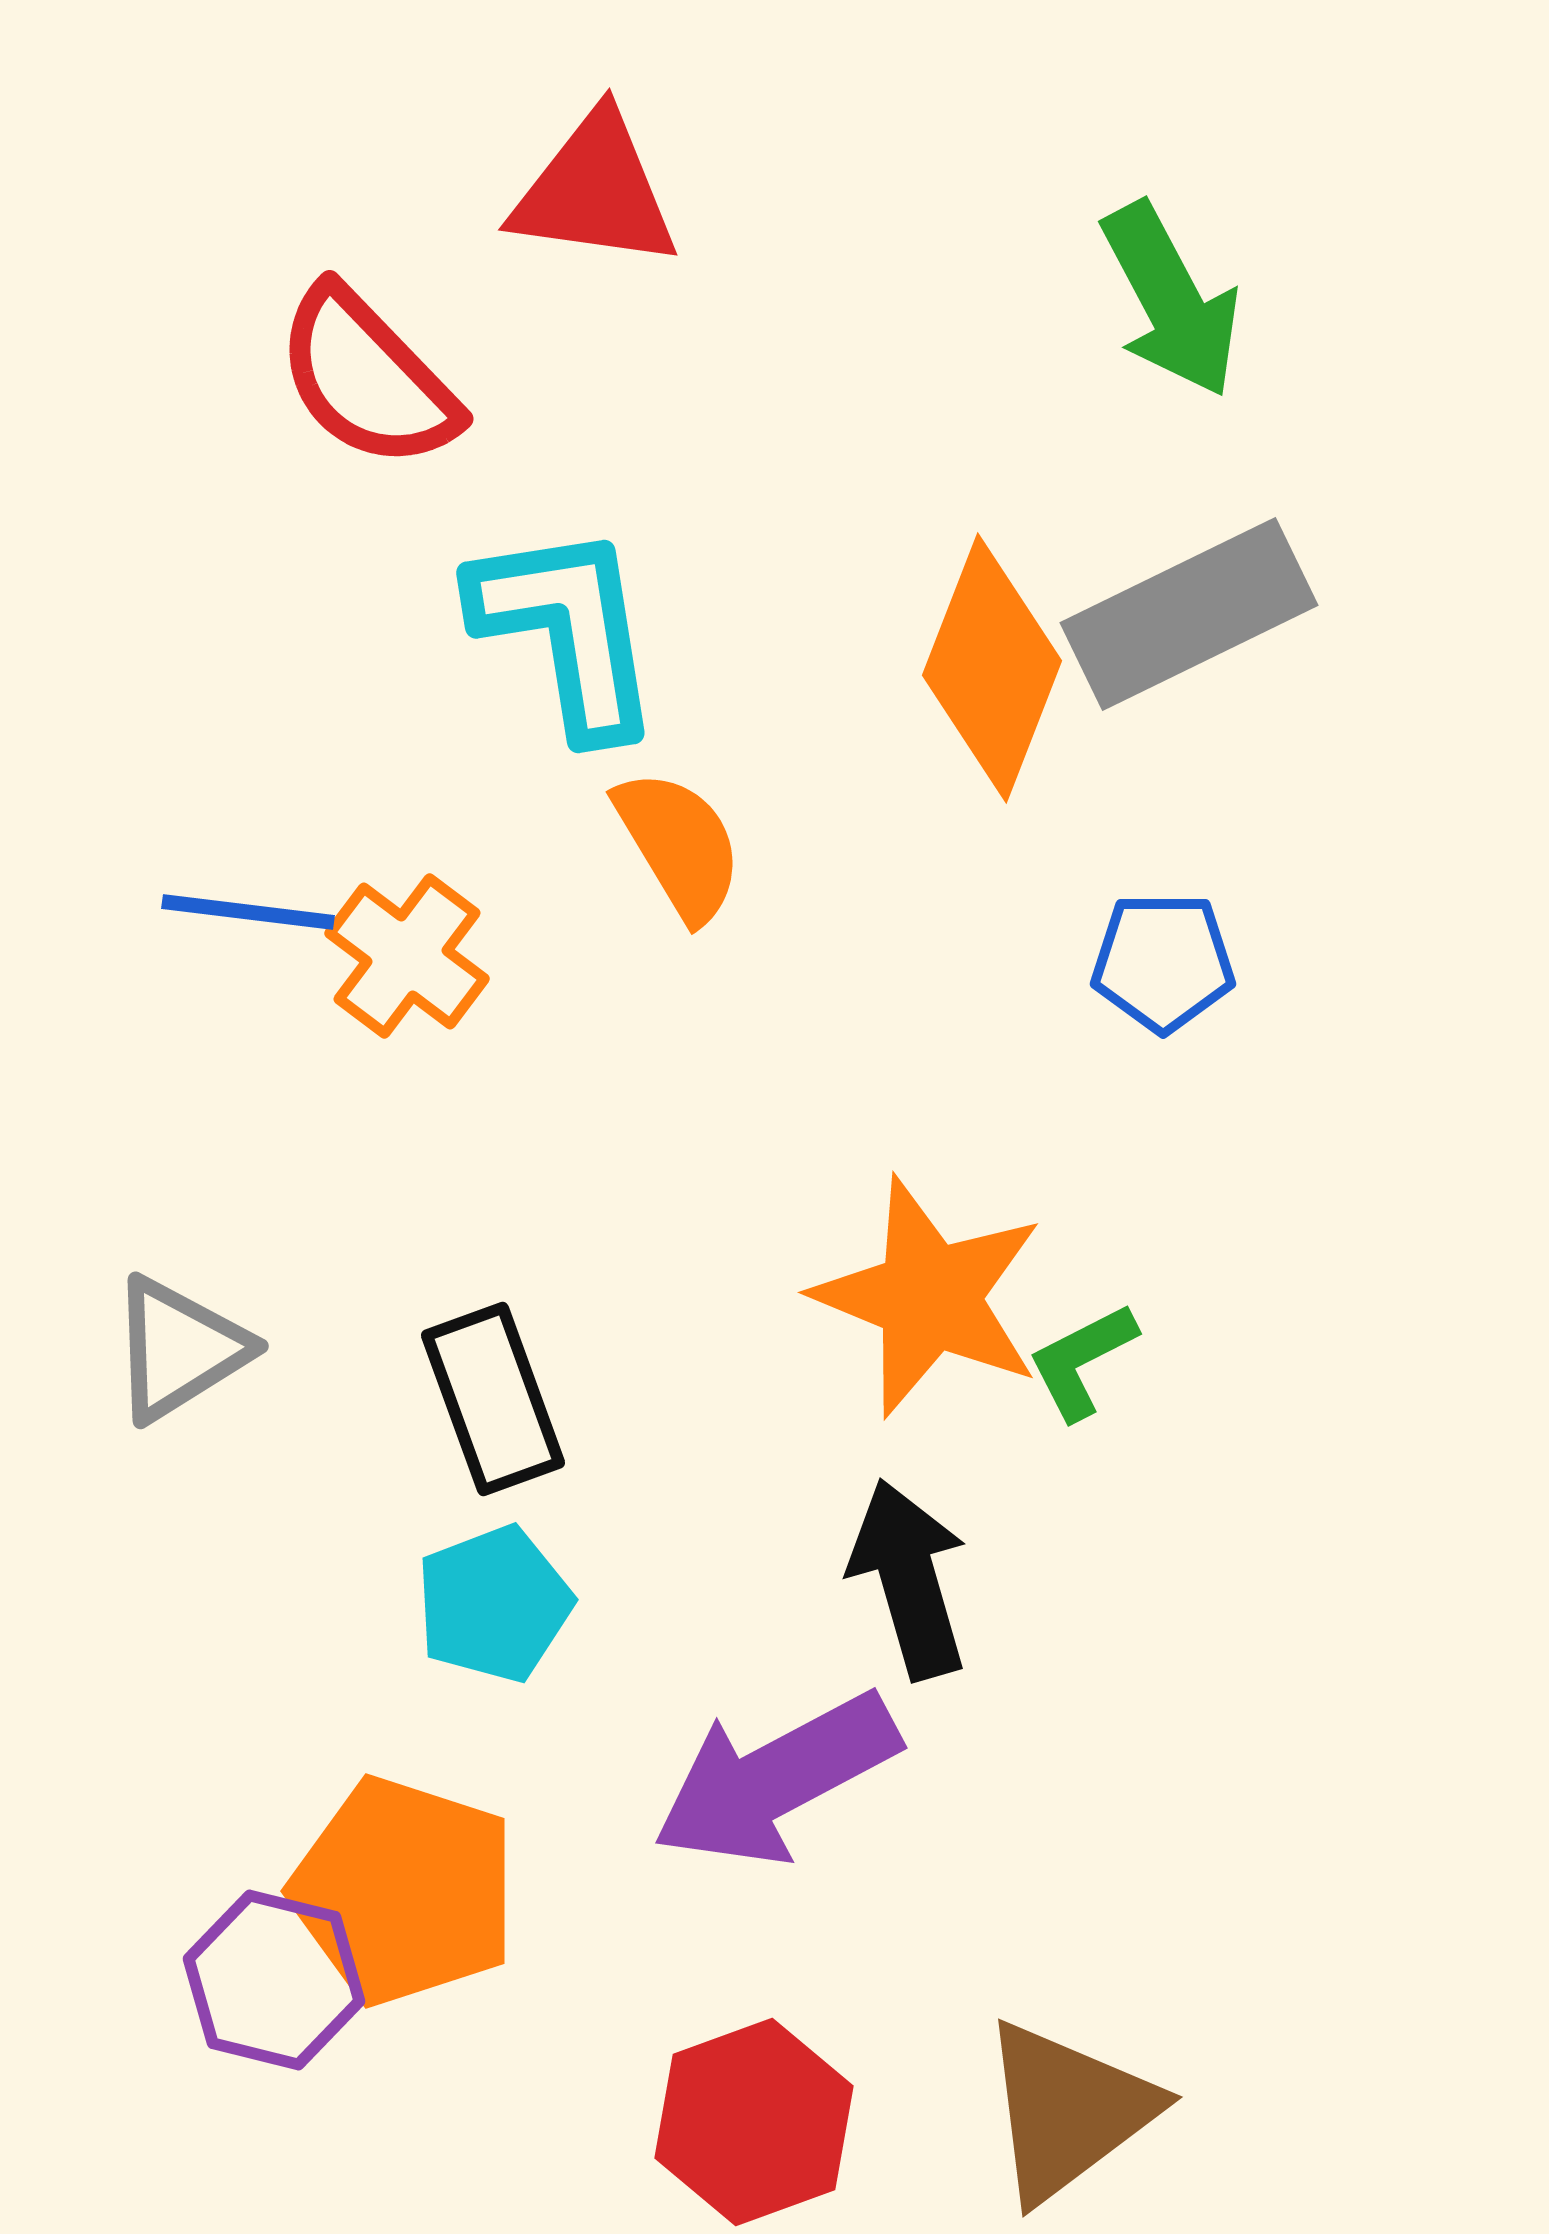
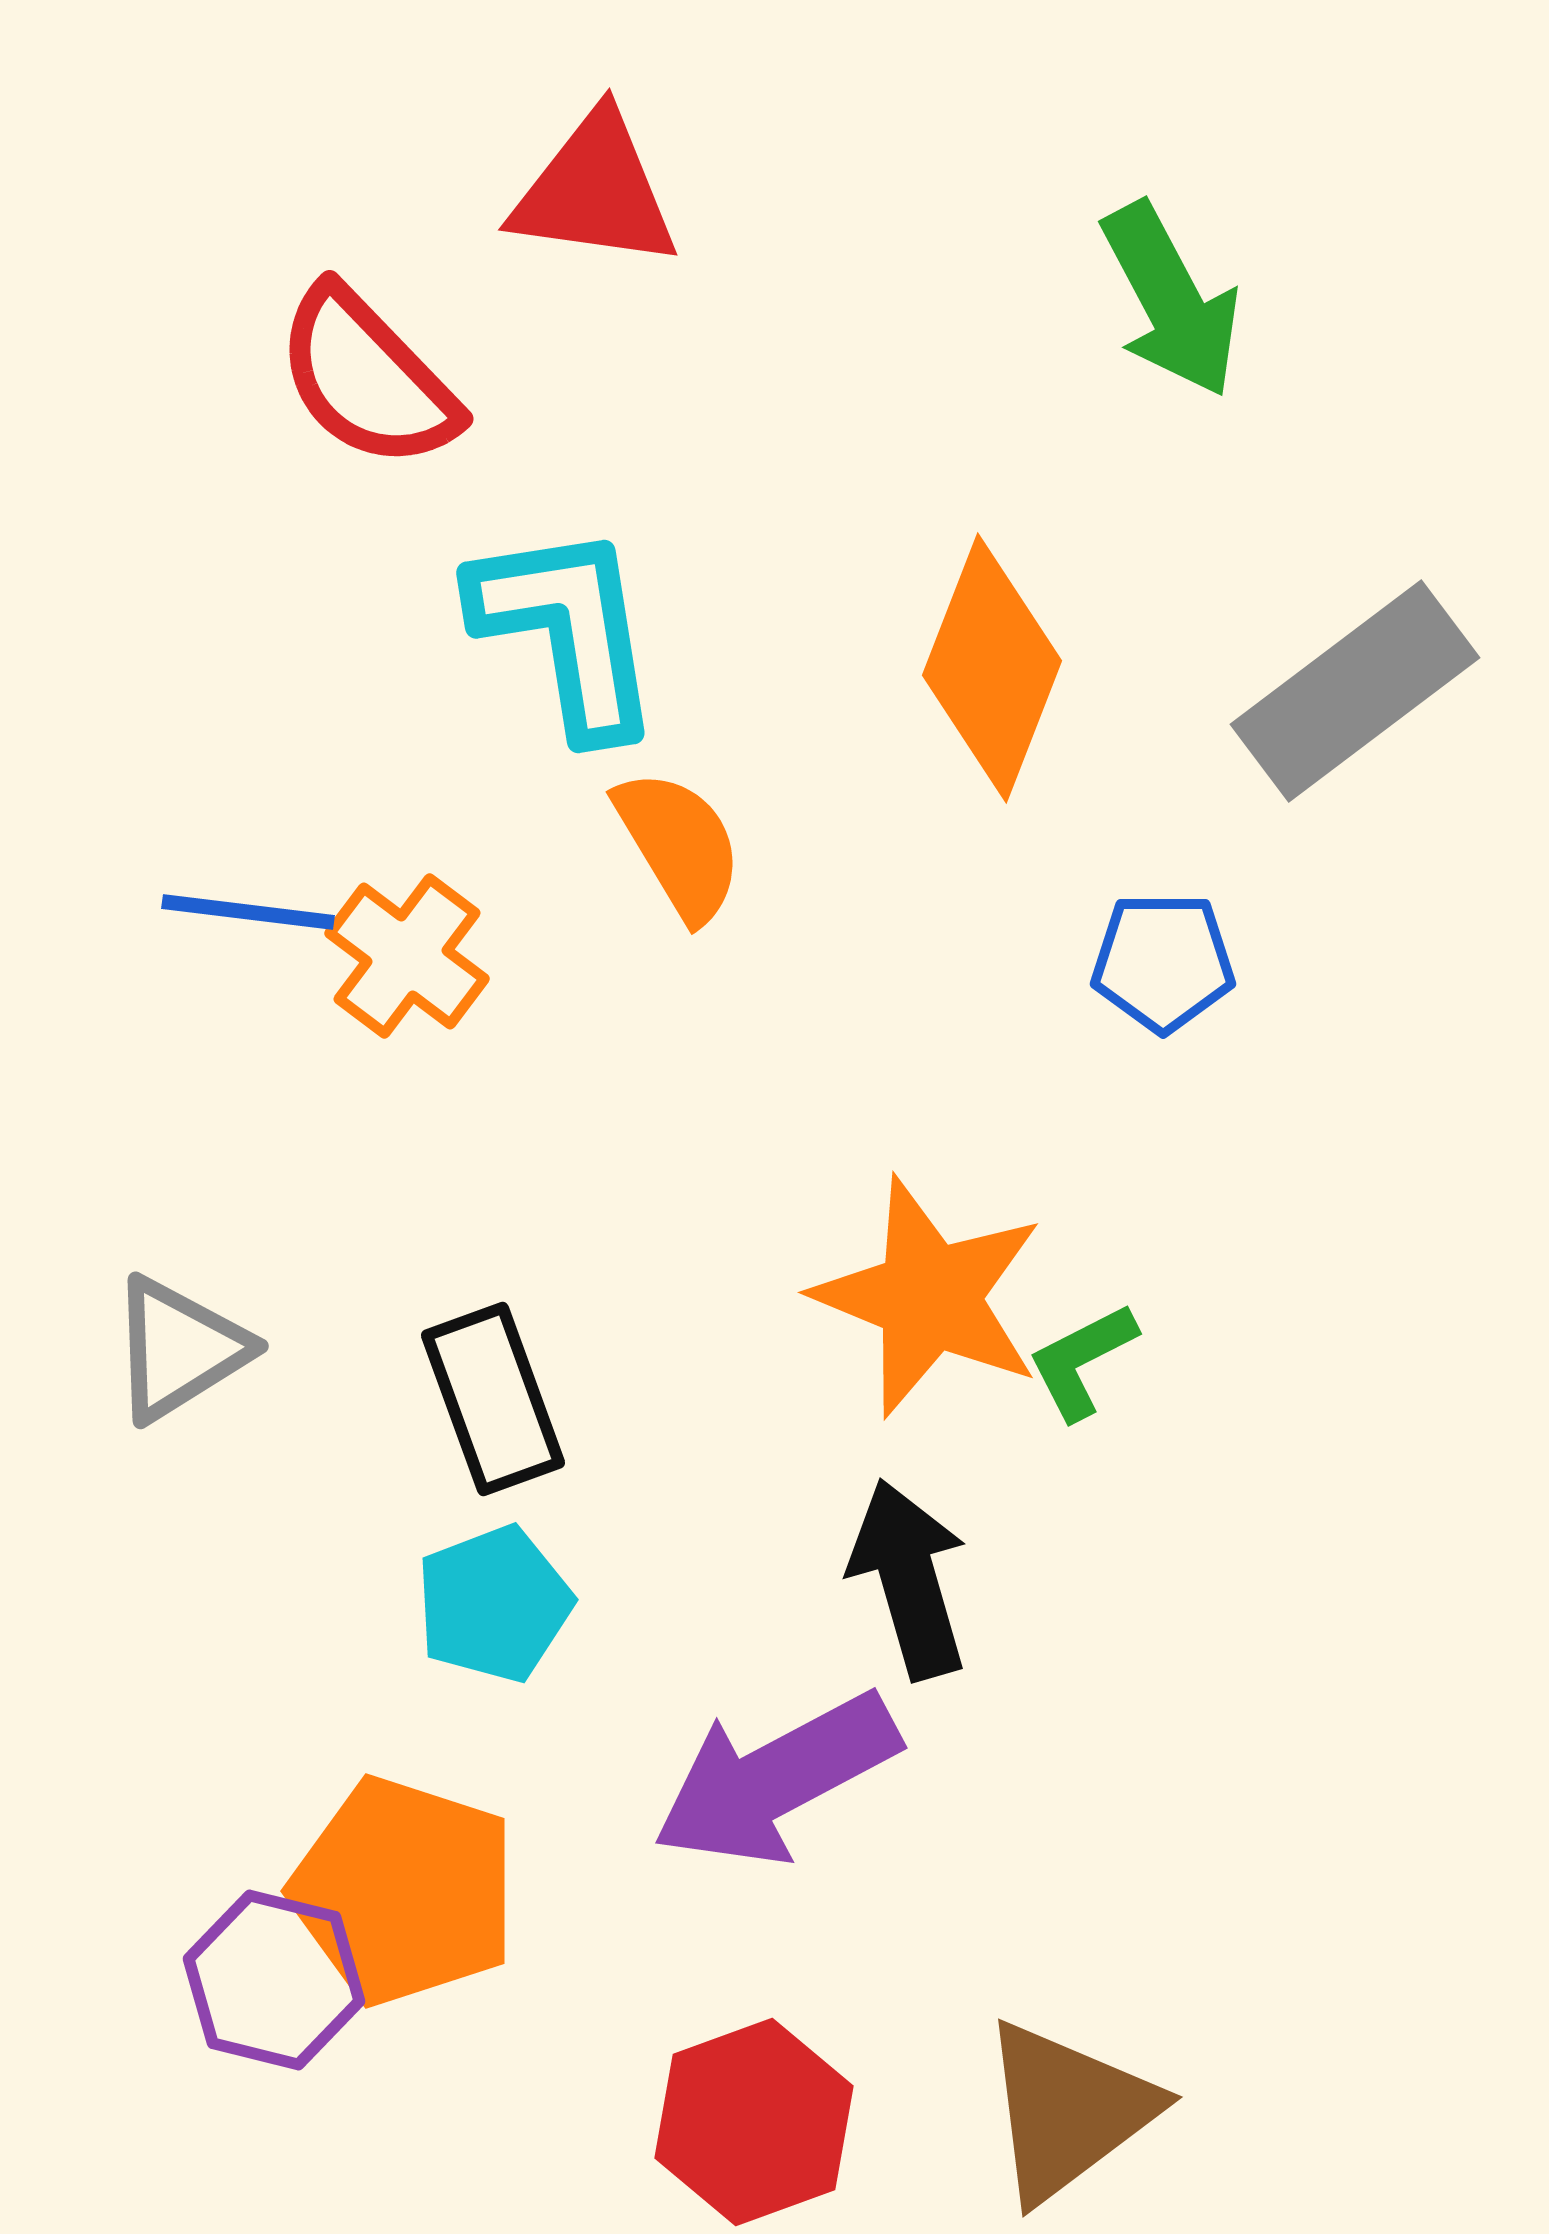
gray rectangle: moved 166 px right, 77 px down; rotated 11 degrees counterclockwise
